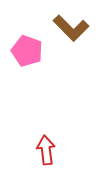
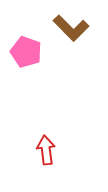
pink pentagon: moved 1 px left, 1 px down
